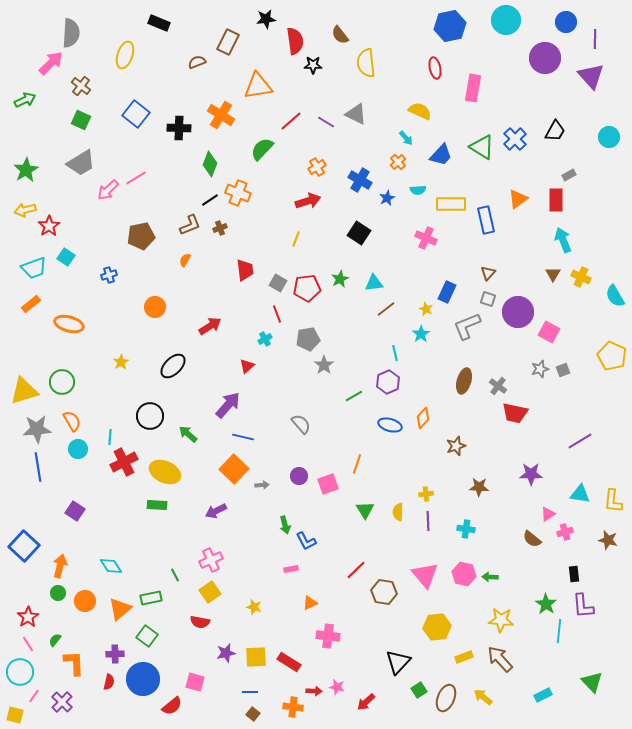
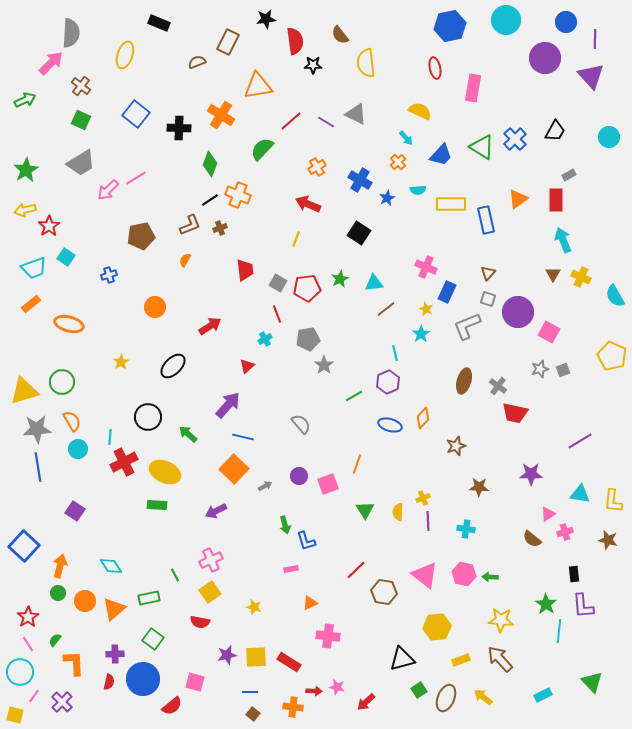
orange cross at (238, 193): moved 2 px down
red arrow at (308, 201): moved 3 px down; rotated 140 degrees counterclockwise
pink cross at (426, 238): moved 29 px down
black circle at (150, 416): moved 2 px left, 1 px down
gray arrow at (262, 485): moved 3 px right, 1 px down; rotated 24 degrees counterclockwise
yellow cross at (426, 494): moved 3 px left, 4 px down; rotated 16 degrees counterclockwise
blue L-shape at (306, 541): rotated 10 degrees clockwise
pink triangle at (425, 575): rotated 12 degrees counterclockwise
green rectangle at (151, 598): moved 2 px left
orange triangle at (120, 609): moved 6 px left
green square at (147, 636): moved 6 px right, 3 px down
purple star at (226, 653): moved 1 px right, 2 px down
yellow rectangle at (464, 657): moved 3 px left, 3 px down
black triangle at (398, 662): moved 4 px right, 3 px up; rotated 32 degrees clockwise
